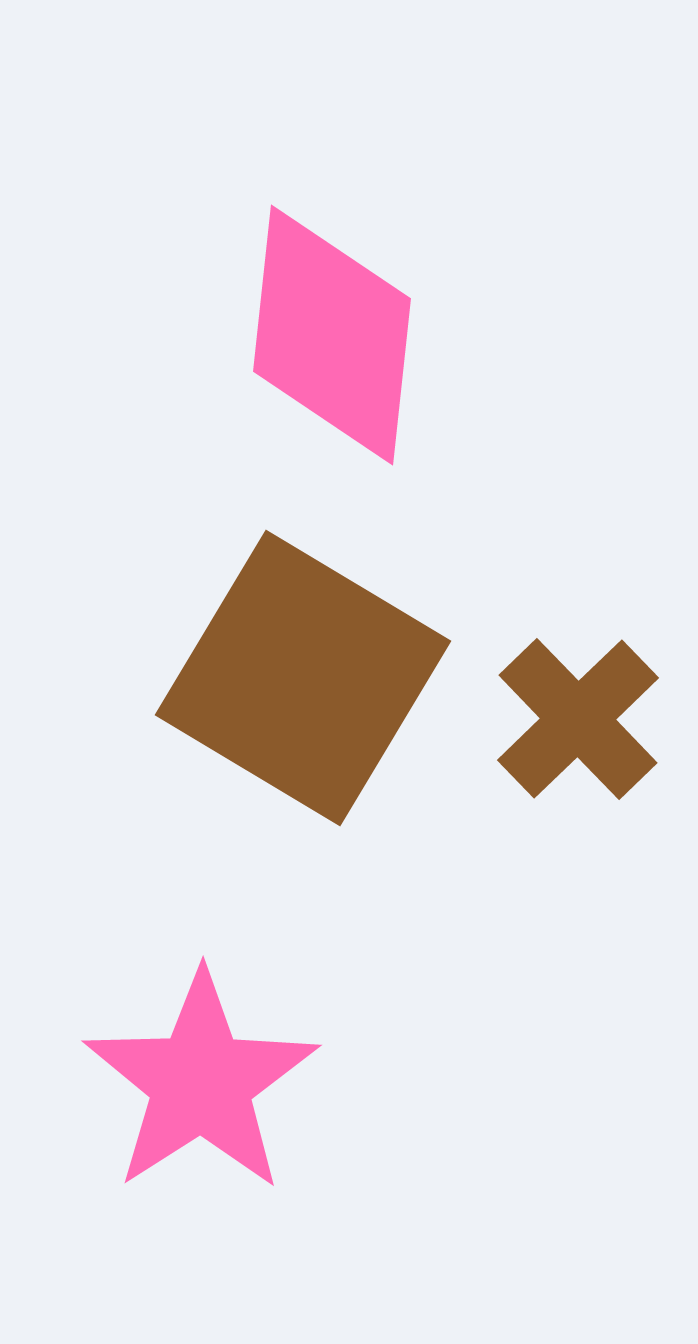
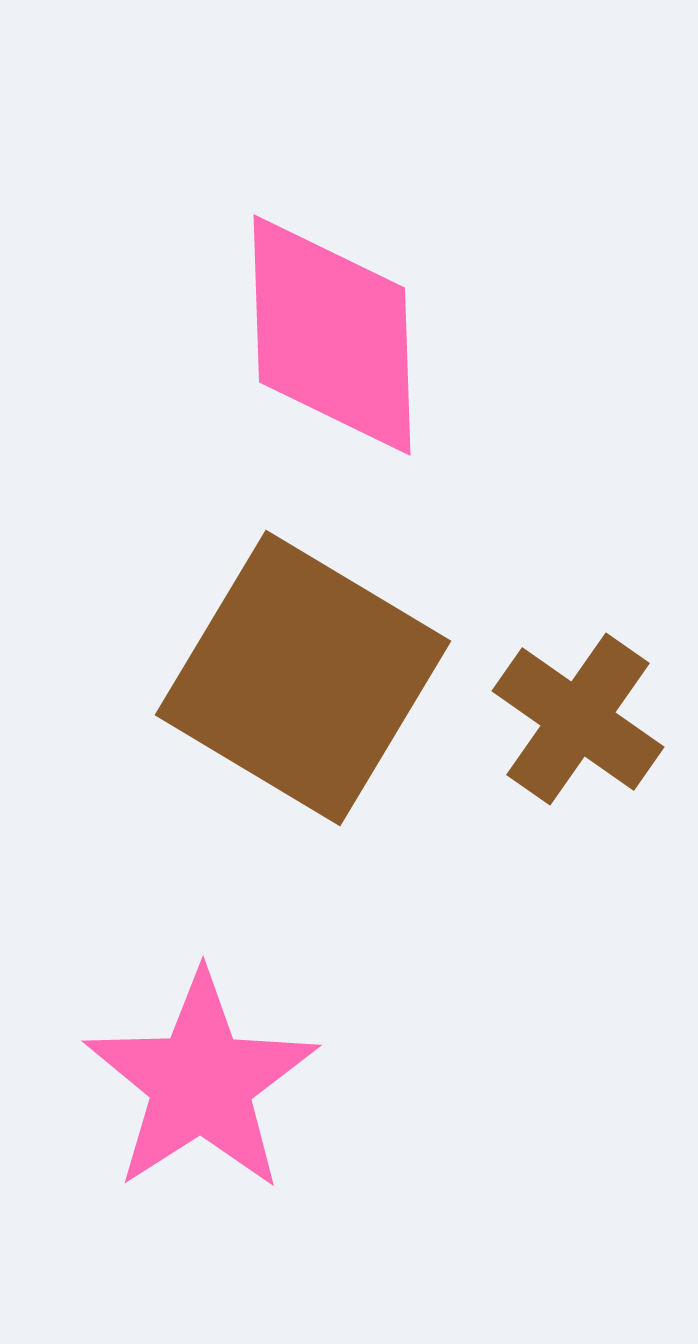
pink diamond: rotated 8 degrees counterclockwise
brown cross: rotated 11 degrees counterclockwise
